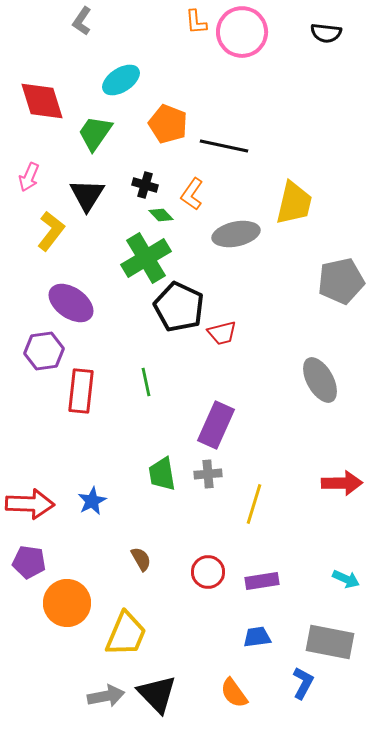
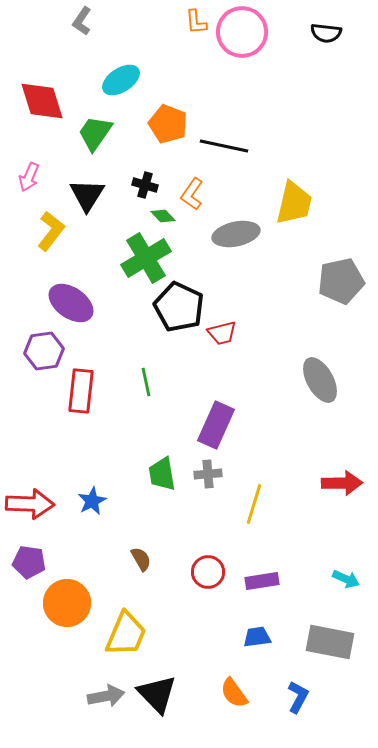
green diamond at (161, 215): moved 2 px right, 1 px down
blue L-shape at (303, 683): moved 5 px left, 14 px down
